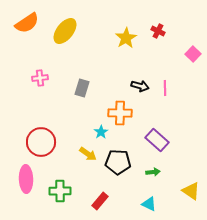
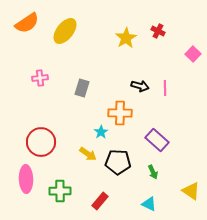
green arrow: rotated 72 degrees clockwise
